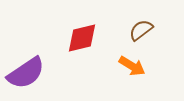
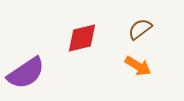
brown semicircle: moved 1 px left, 1 px up
orange arrow: moved 6 px right
